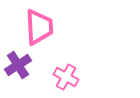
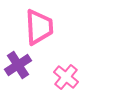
pink cross: rotated 10 degrees clockwise
